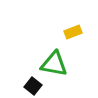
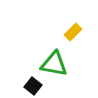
yellow rectangle: rotated 24 degrees counterclockwise
